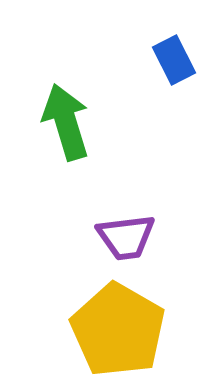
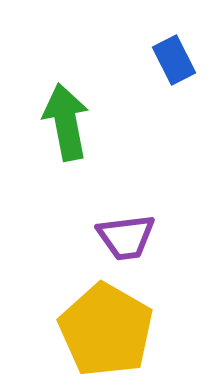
green arrow: rotated 6 degrees clockwise
yellow pentagon: moved 12 px left
